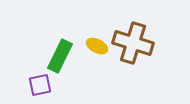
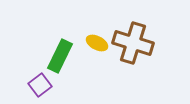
yellow ellipse: moved 3 px up
purple square: rotated 25 degrees counterclockwise
